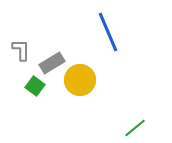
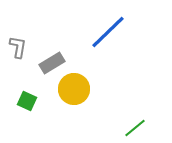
blue line: rotated 69 degrees clockwise
gray L-shape: moved 3 px left, 3 px up; rotated 10 degrees clockwise
yellow circle: moved 6 px left, 9 px down
green square: moved 8 px left, 15 px down; rotated 12 degrees counterclockwise
